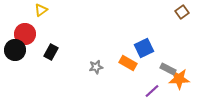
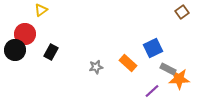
blue square: moved 9 px right
orange rectangle: rotated 12 degrees clockwise
